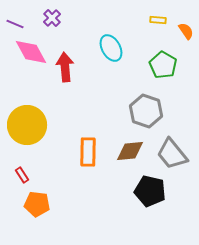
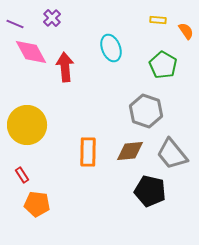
cyan ellipse: rotated 8 degrees clockwise
